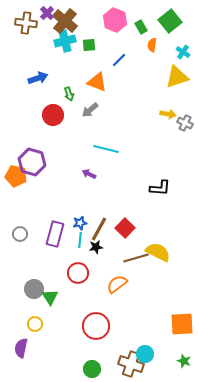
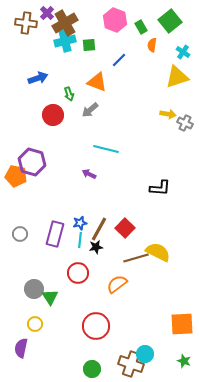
brown cross at (65, 21): moved 2 px down; rotated 20 degrees clockwise
